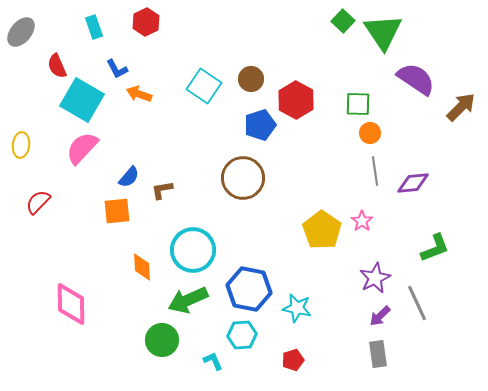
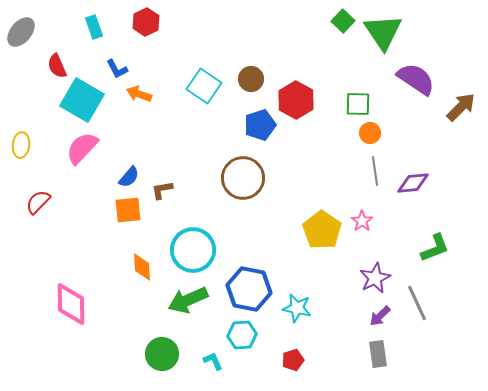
orange square at (117, 211): moved 11 px right, 1 px up
green circle at (162, 340): moved 14 px down
